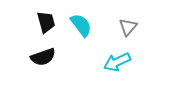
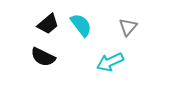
black trapezoid: moved 2 px right, 2 px down; rotated 65 degrees clockwise
black semicircle: rotated 45 degrees clockwise
cyan arrow: moved 7 px left
